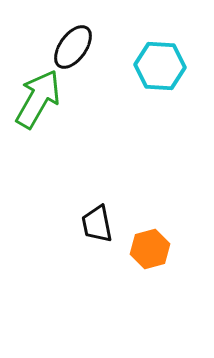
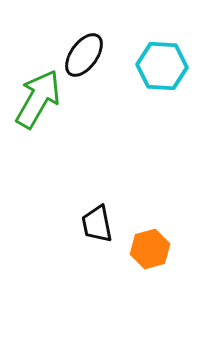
black ellipse: moved 11 px right, 8 px down
cyan hexagon: moved 2 px right
